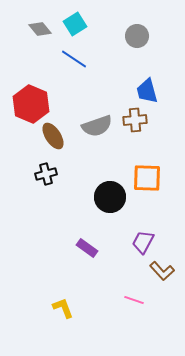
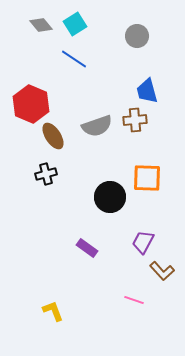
gray diamond: moved 1 px right, 4 px up
yellow L-shape: moved 10 px left, 3 px down
